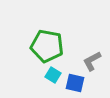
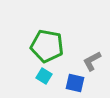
cyan square: moved 9 px left, 1 px down
